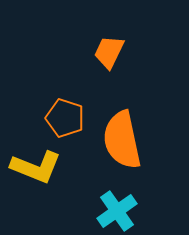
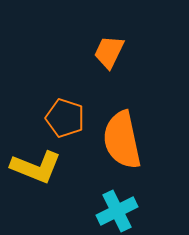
cyan cross: rotated 9 degrees clockwise
